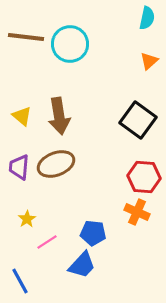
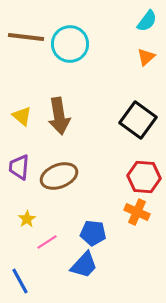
cyan semicircle: moved 3 px down; rotated 25 degrees clockwise
orange triangle: moved 3 px left, 4 px up
brown ellipse: moved 3 px right, 12 px down
blue trapezoid: moved 2 px right
